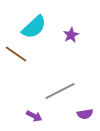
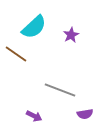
gray line: moved 1 px up; rotated 48 degrees clockwise
